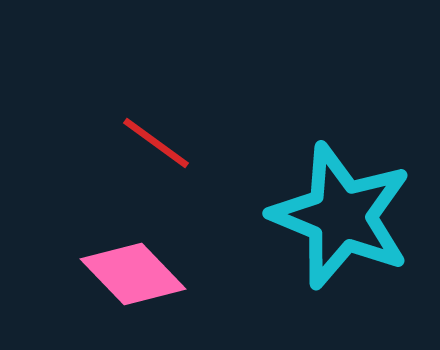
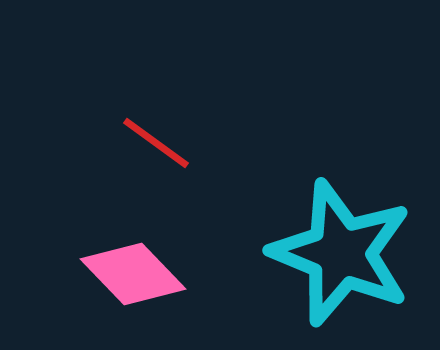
cyan star: moved 37 px down
